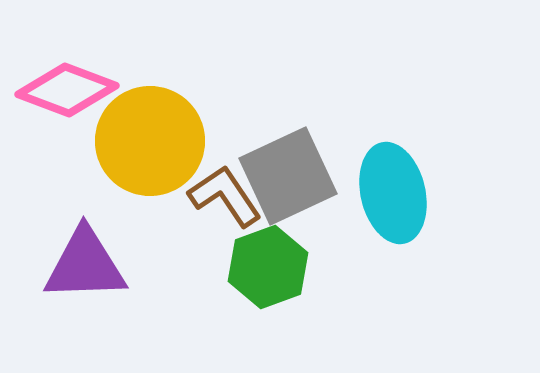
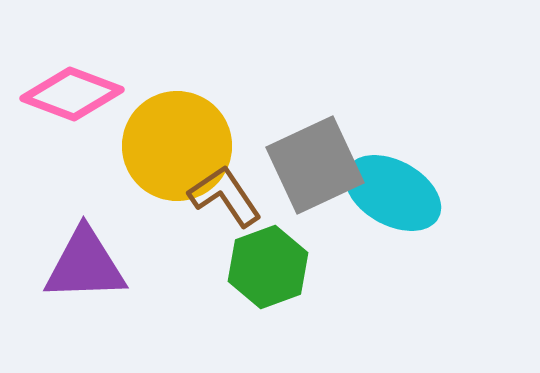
pink diamond: moved 5 px right, 4 px down
yellow circle: moved 27 px right, 5 px down
gray square: moved 27 px right, 11 px up
cyan ellipse: rotated 48 degrees counterclockwise
